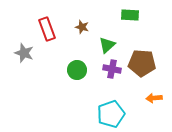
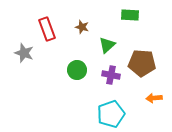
purple cross: moved 1 px left, 6 px down
